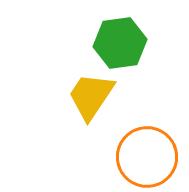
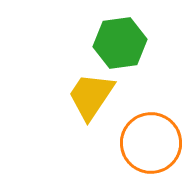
orange circle: moved 4 px right, 14 px up
